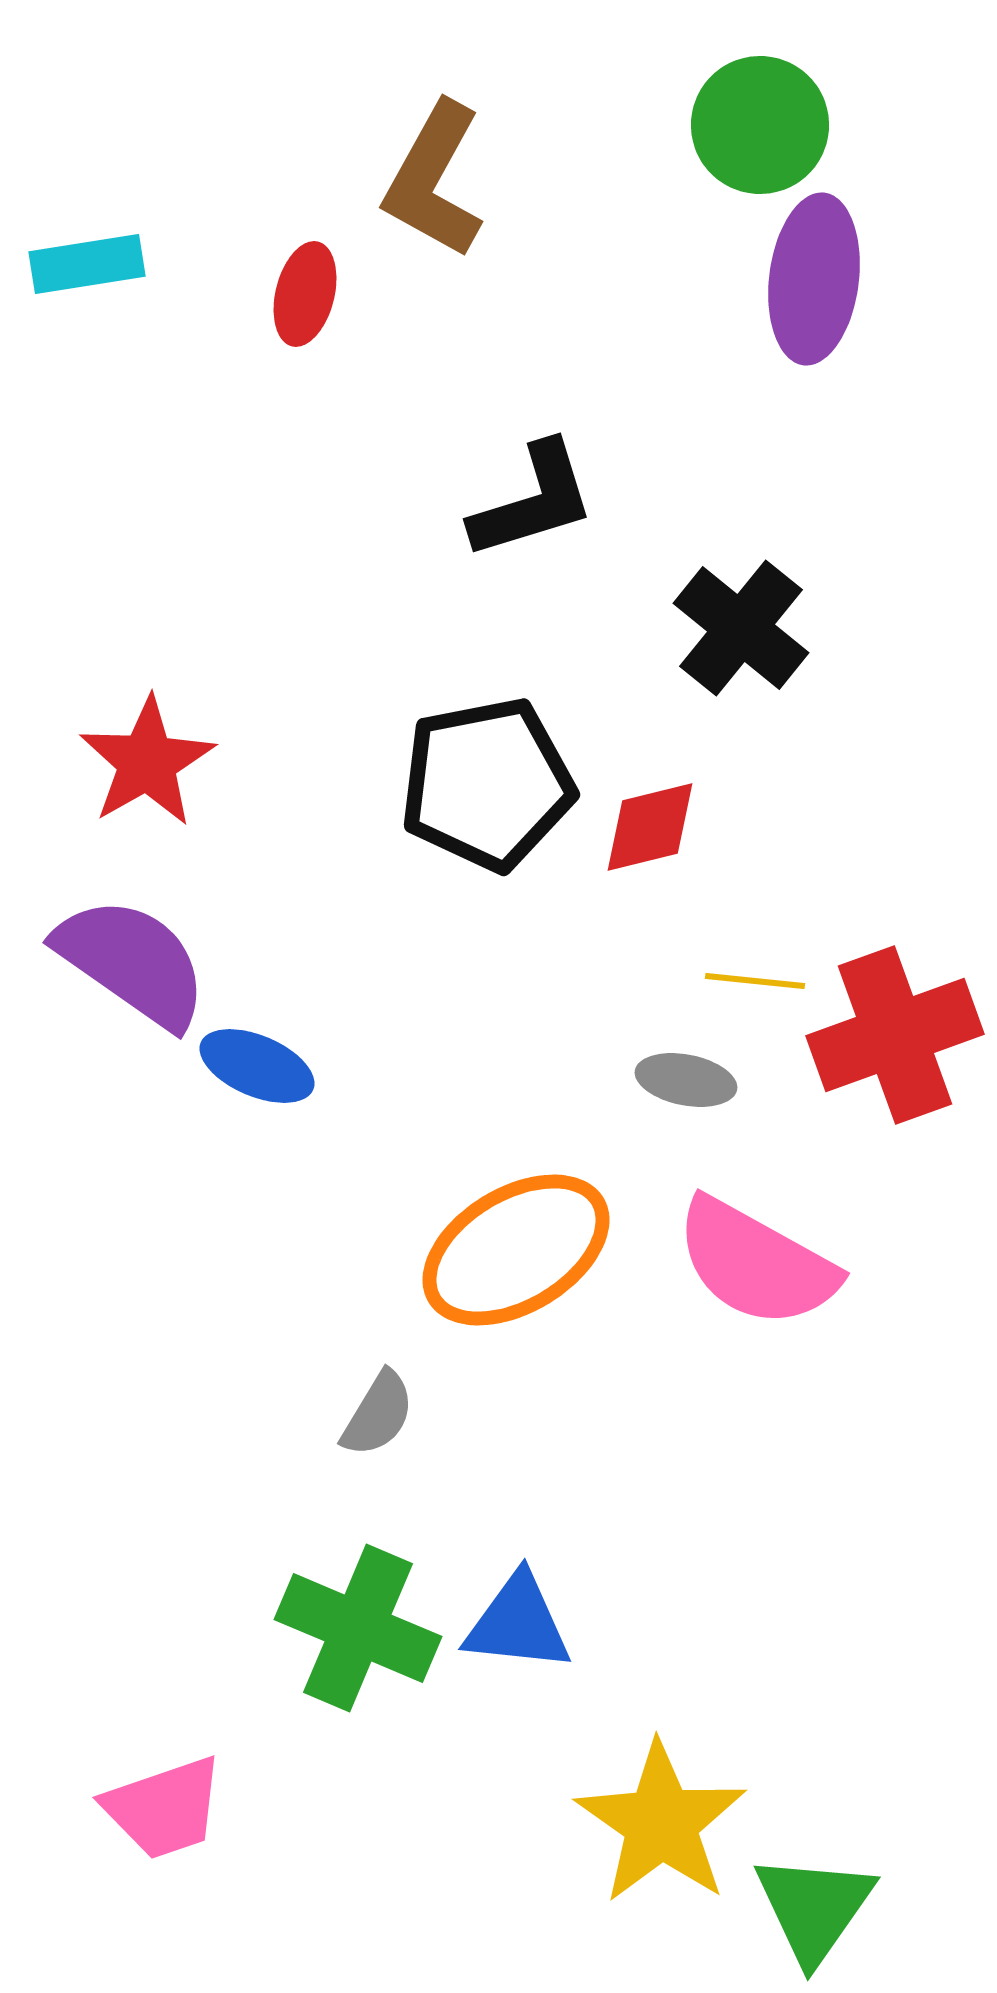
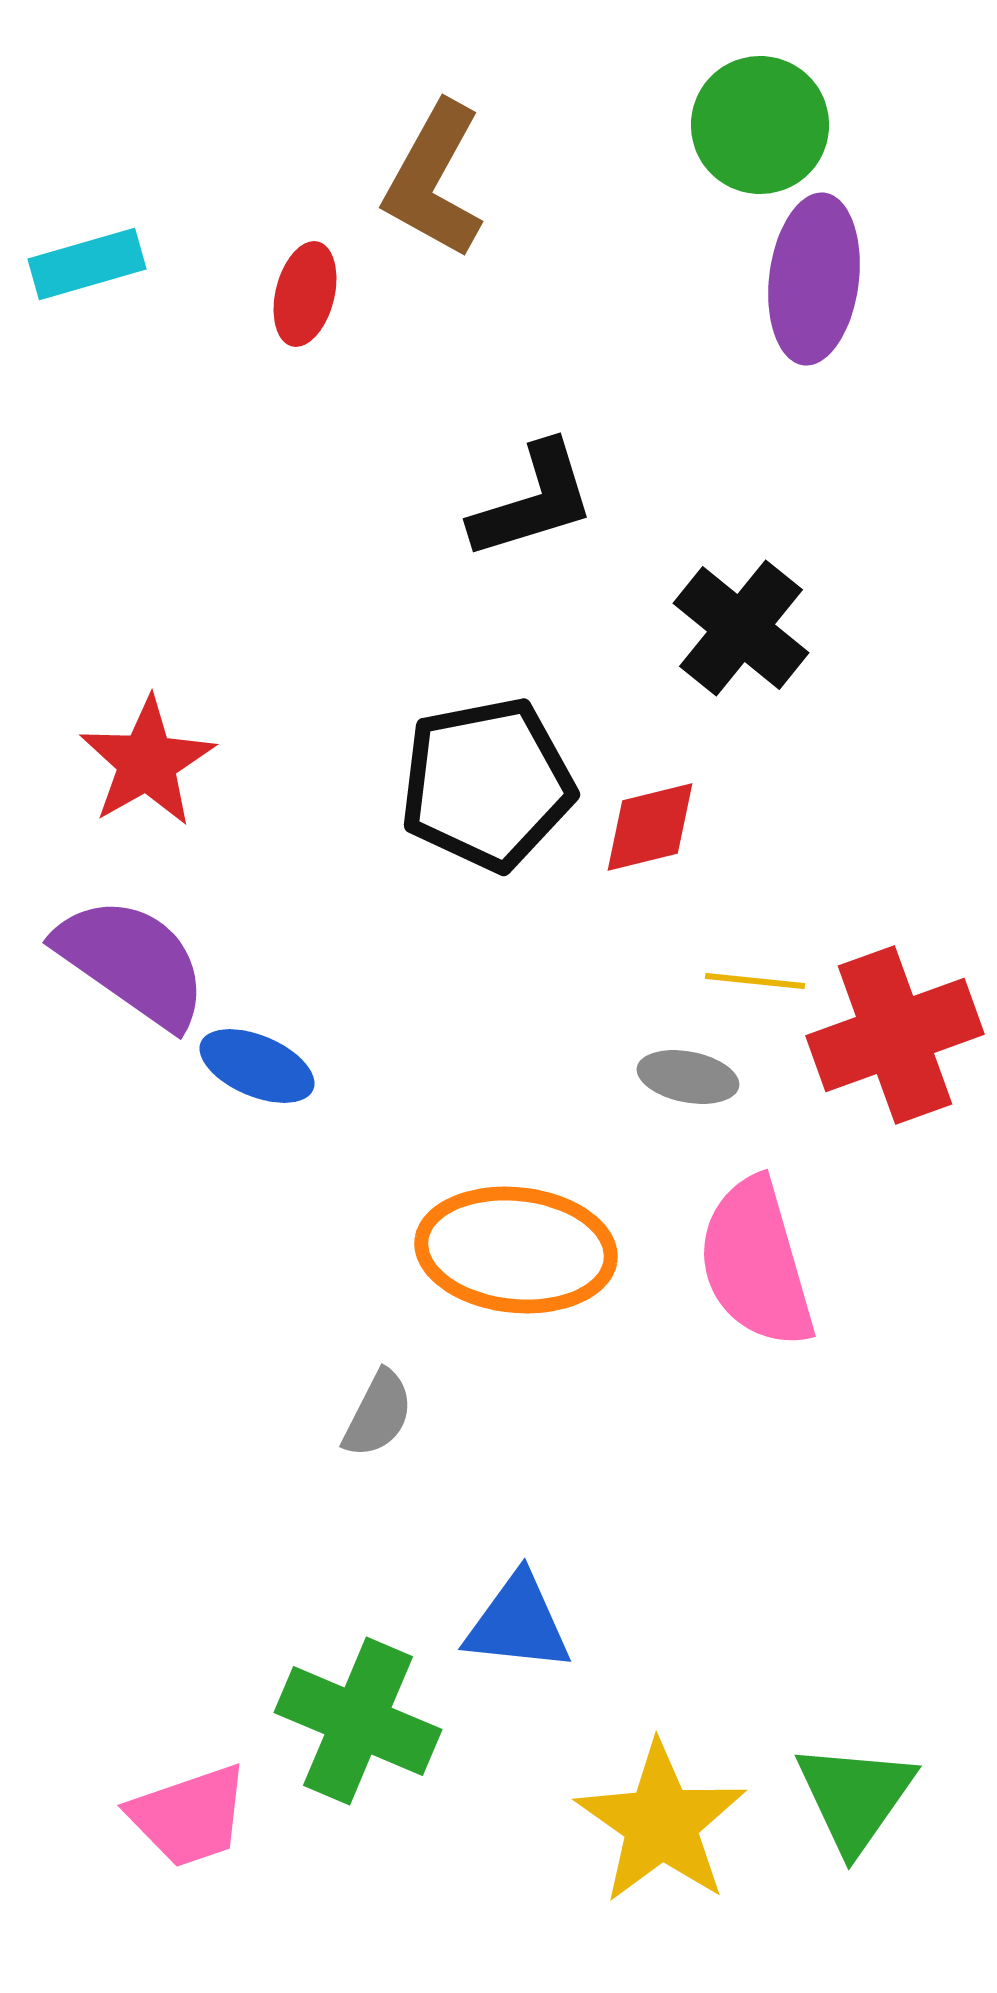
cyan rectangle: rotated 7 degrees counterclockwise
gray ellipse: moved 2 px right, 3 px up
orange ellipse: rotated 37 degrees clockwise
pink semicircle: rotated 45 degrees clockwise
gray semicircle: rotated 4 degrees counterclockwise
green cross: moved 93 px down
pink trapezoid: moved 25 px right, 8 px down
green triangle: moved 41 px right, 111 px up
